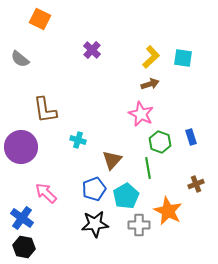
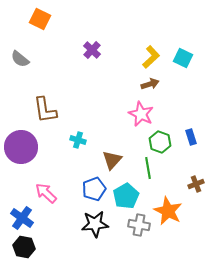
cyan square: rotated 18 degrees clockwise
gray cross: rotated 10 degrees clockwise
